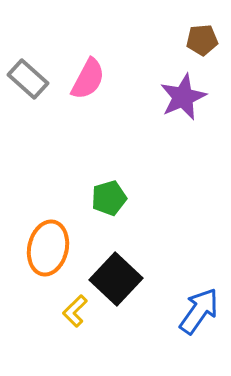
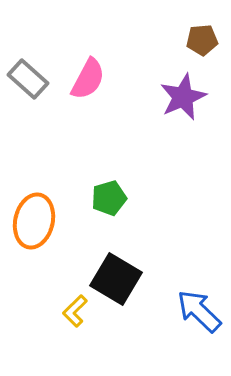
orange ellipse: moved 14 px left, 27 px up
black square: rotated 12 degrees counterclockwise
blue arrow: rotated 81 degrees counterclockwise
